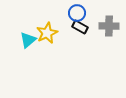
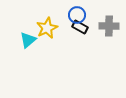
blue circle: moved 2 px down
yellow star: moved 5 px up
